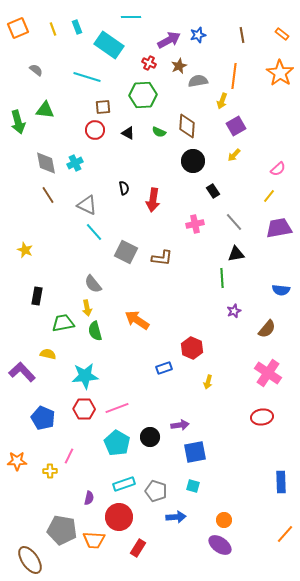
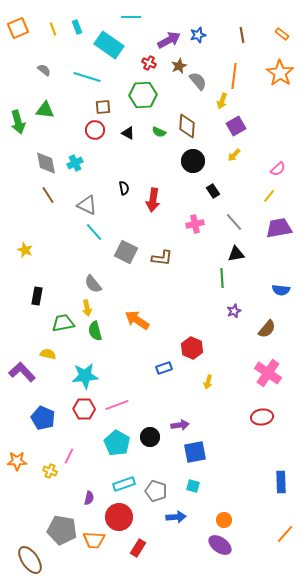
gray semicircle at (36, 70): moved 8 px right
gray semicircle at (198, 81): rotated 60 degrees clockwise
pink line at (117, 408): moved 3 px up
yellow cross at (50, 471): rotated 24 degrees clockwise
